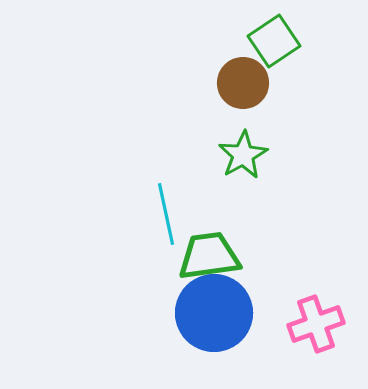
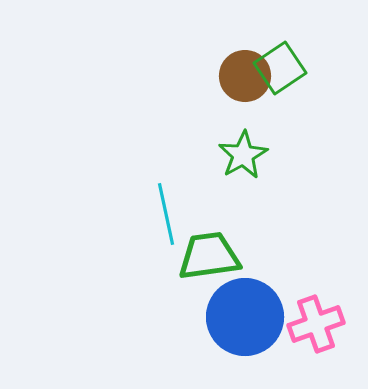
green square: moved 6 px right, 27 px down
brown circle: moved 2 px right, 7 px up
blue circle: moved 31 px right, 4 px down
